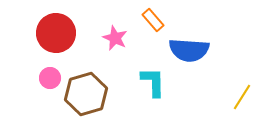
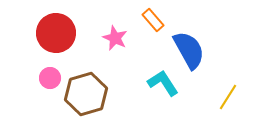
blue semicircle: rotated 123 degrees counterclockwise
cyan L-shape: moved 10 px right, 1 px down; rotated 32 degrees counterclockwise
yellow line: moved 14 px left
